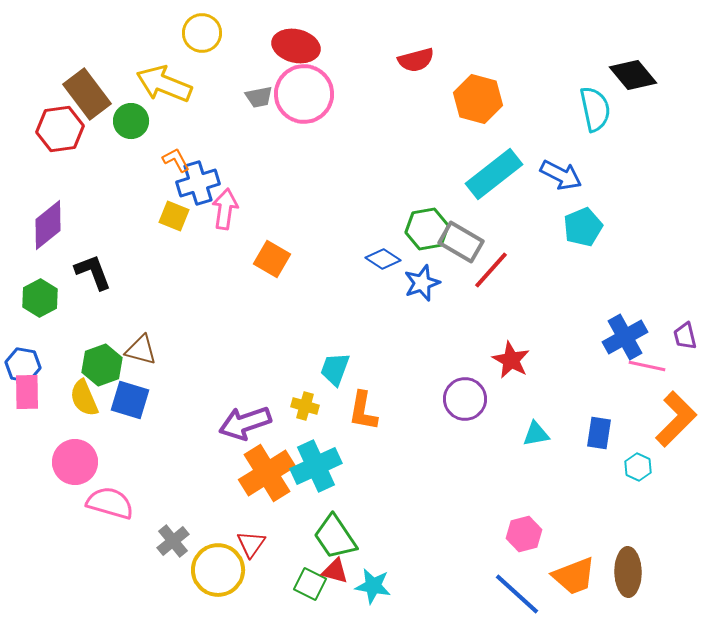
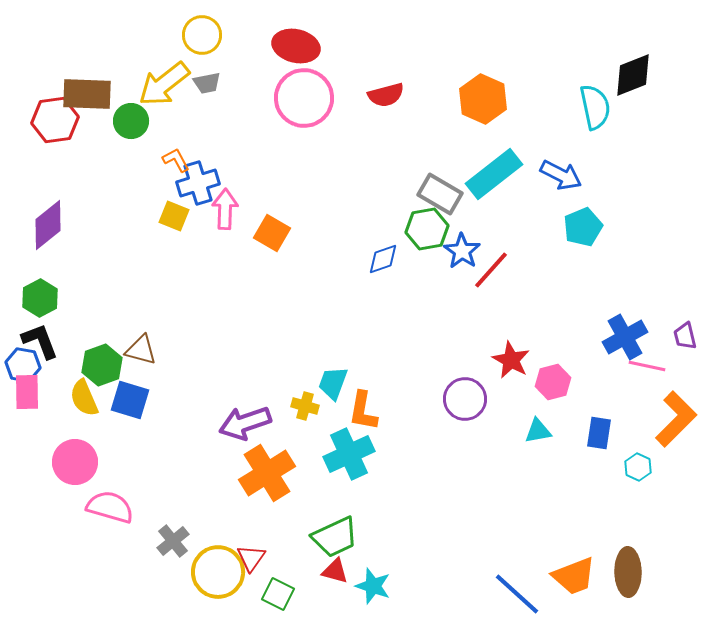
yellow circle at (202, 33): moved 2 px down
red semicircle at (416, 60): moved 30 px left, 35 px down
black diamond at (633, 75): rotated 72 degrees counterclockwise
yellow arrow at (164, 84): rotated 60 degrees counterclockwise
brown rectangle at (87, 94): rotated 51 degrees counterclockwise
pink circle at (304, 94): moved 4 px down
gray trapezoid at (259, 97): moved 52 px left, 14 px up
orange hexagon at (478, 99): moved 5 px right; rotated 9 degrees clockwise
cyan semicircle at (595, 109): moved 2 px up
red hexagon at (60, 129): moved 5 px left, 9 px up
pink arrow at (225, 209): rotated 6 degrees counterclockwise
gray rectangle at (461, 242): moved 21 px left, 48 px up
orange square at (272, 259): moved 26 px up
blue diamond at (383, 259): rotated 52 degrees counterclockwise
black L-shape at (93, 272): moved 53 px left, 69 px down
blue star at (422, 283): moved 40 px right, 32 px up; rotated 18 degrees counterclockwise
cyan trapezoid at (335, 369): moved 2 px left, 14 px down
cyan triangle at (536, 434): moved 2 px right, 3 px up
cyan cross at (316, 466): moved 33 px right, 12 px up
pink semicircle at (110, 503): moved 4 px down
pink hexagon at (524, 534): moved 29 px right, 152 px up
green trapezoid at (335, 537): rotated 81 degrees counterclockwise
red triangle at (251, 544): moved 14 px down
yellow circle at (218, 570): moved 2 px down
green square at (310, 584): moved 32 px left, 10 px down
cyan star at (373, 586): rotated 9 degrees clockwise
